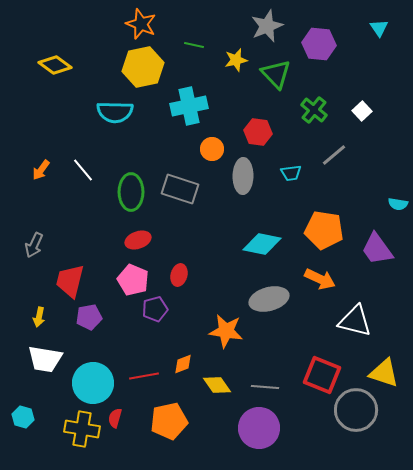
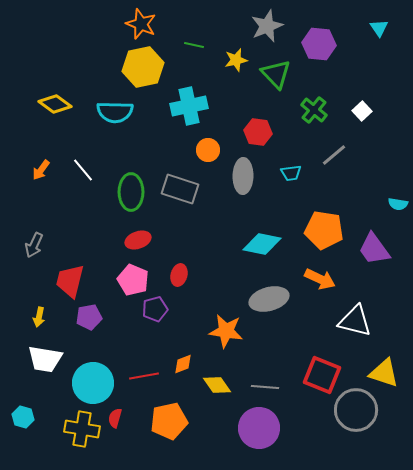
yellow diamond at (55, 65): moved 39 px down
orange circle at (212, 149): moved 4 px left, 1 px down
purple trapezoid at (377, 249): moved 3 px left
